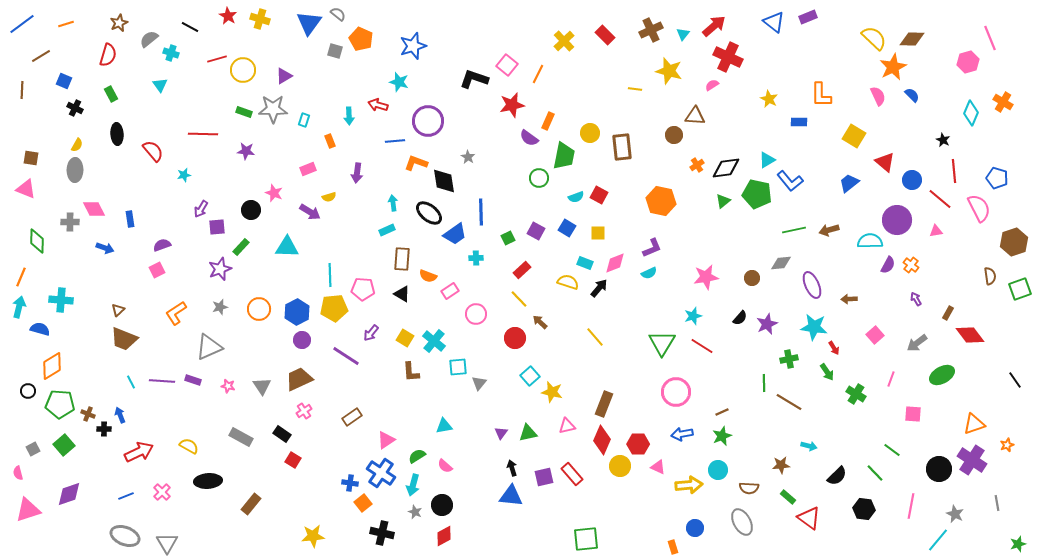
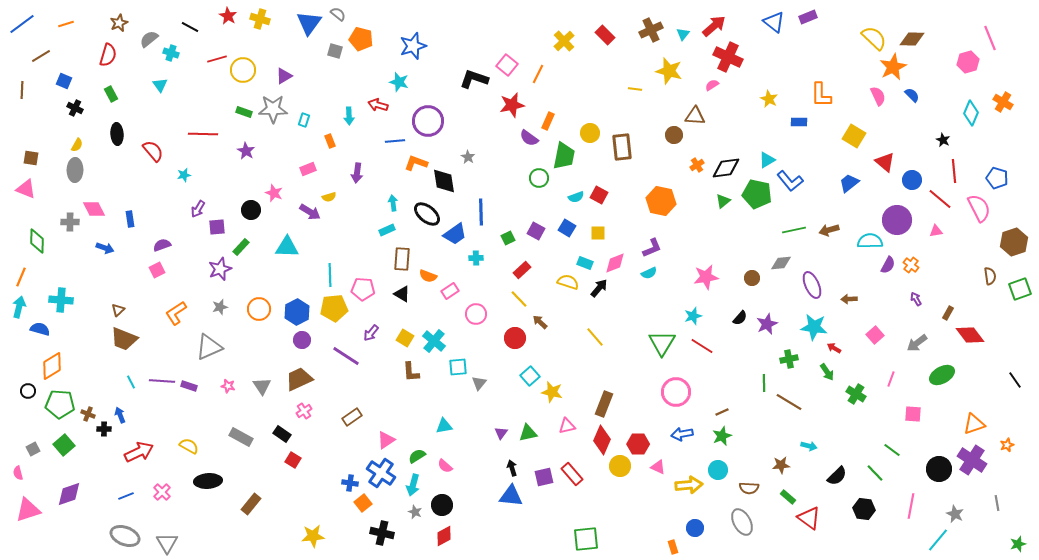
orange pentagon at (361, 39): rotated 10 degrees counterclockwise
purple star at (246, 151): rotated 24 degrees clockwise
purple arrow at (201, 209): moved 3 px left
black ellipse at (429, 213): moved 2 px left, 1 px down
red arrow at (834, 348): rotated 152 degrees clockwise
purple rectangle at (193, 380): moved 4 px left, 6 px down
